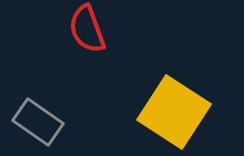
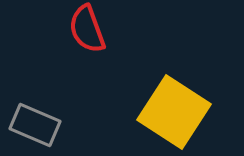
gray rectangle: moved 3 px left, 3 px down; rotated 12 degrees counterclockwise
